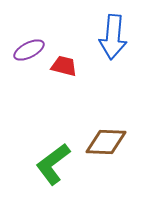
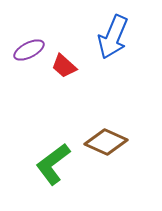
blue arrow: rotated 18 degrees clockwise
red trapezoid: rotated 152 degrees counterclockwise
brown diamond: rotated 21 degrees clockwise
